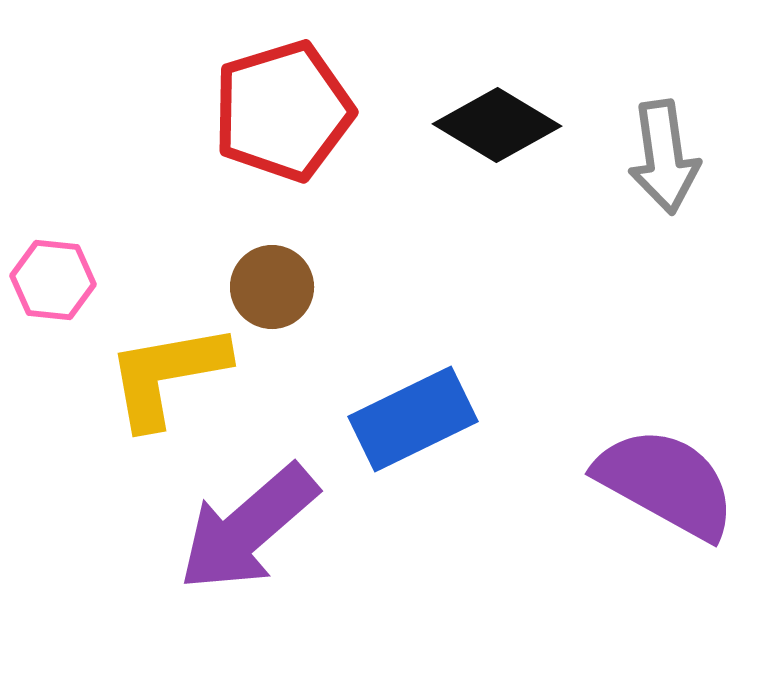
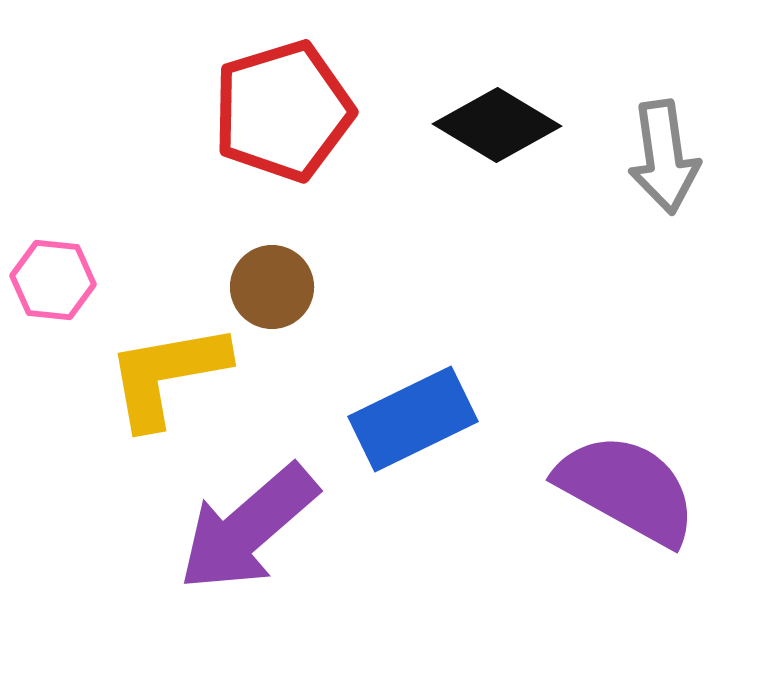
purple semicircle: moved 39 px left, 6 px down
